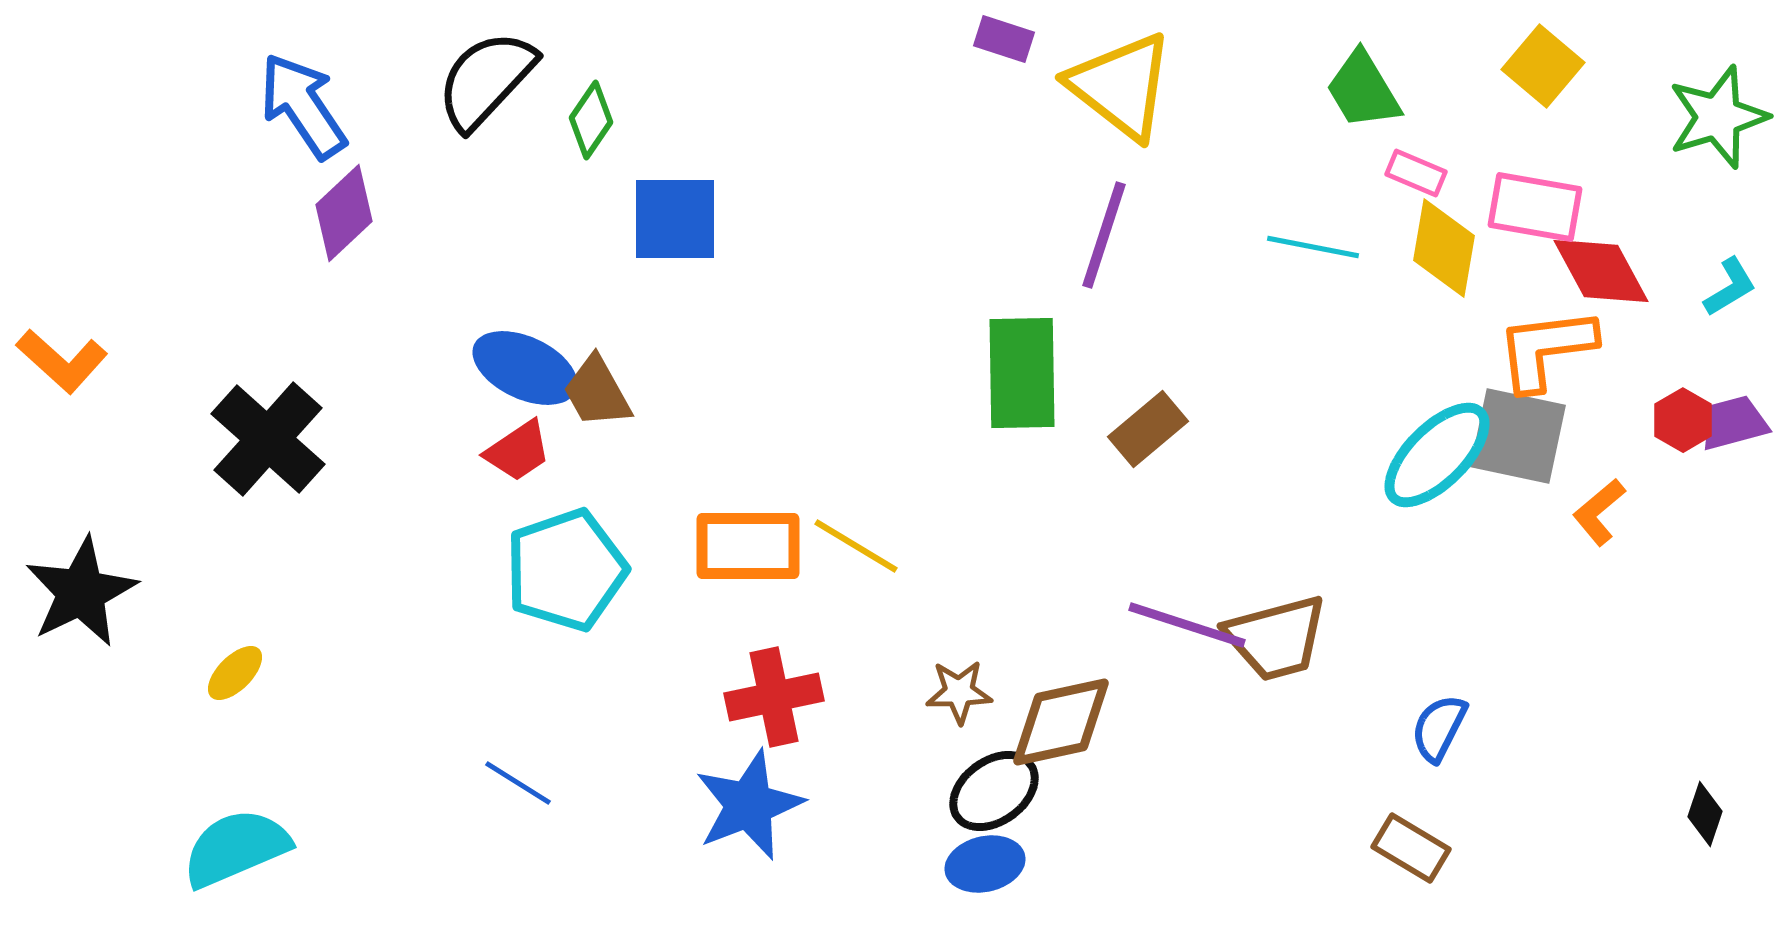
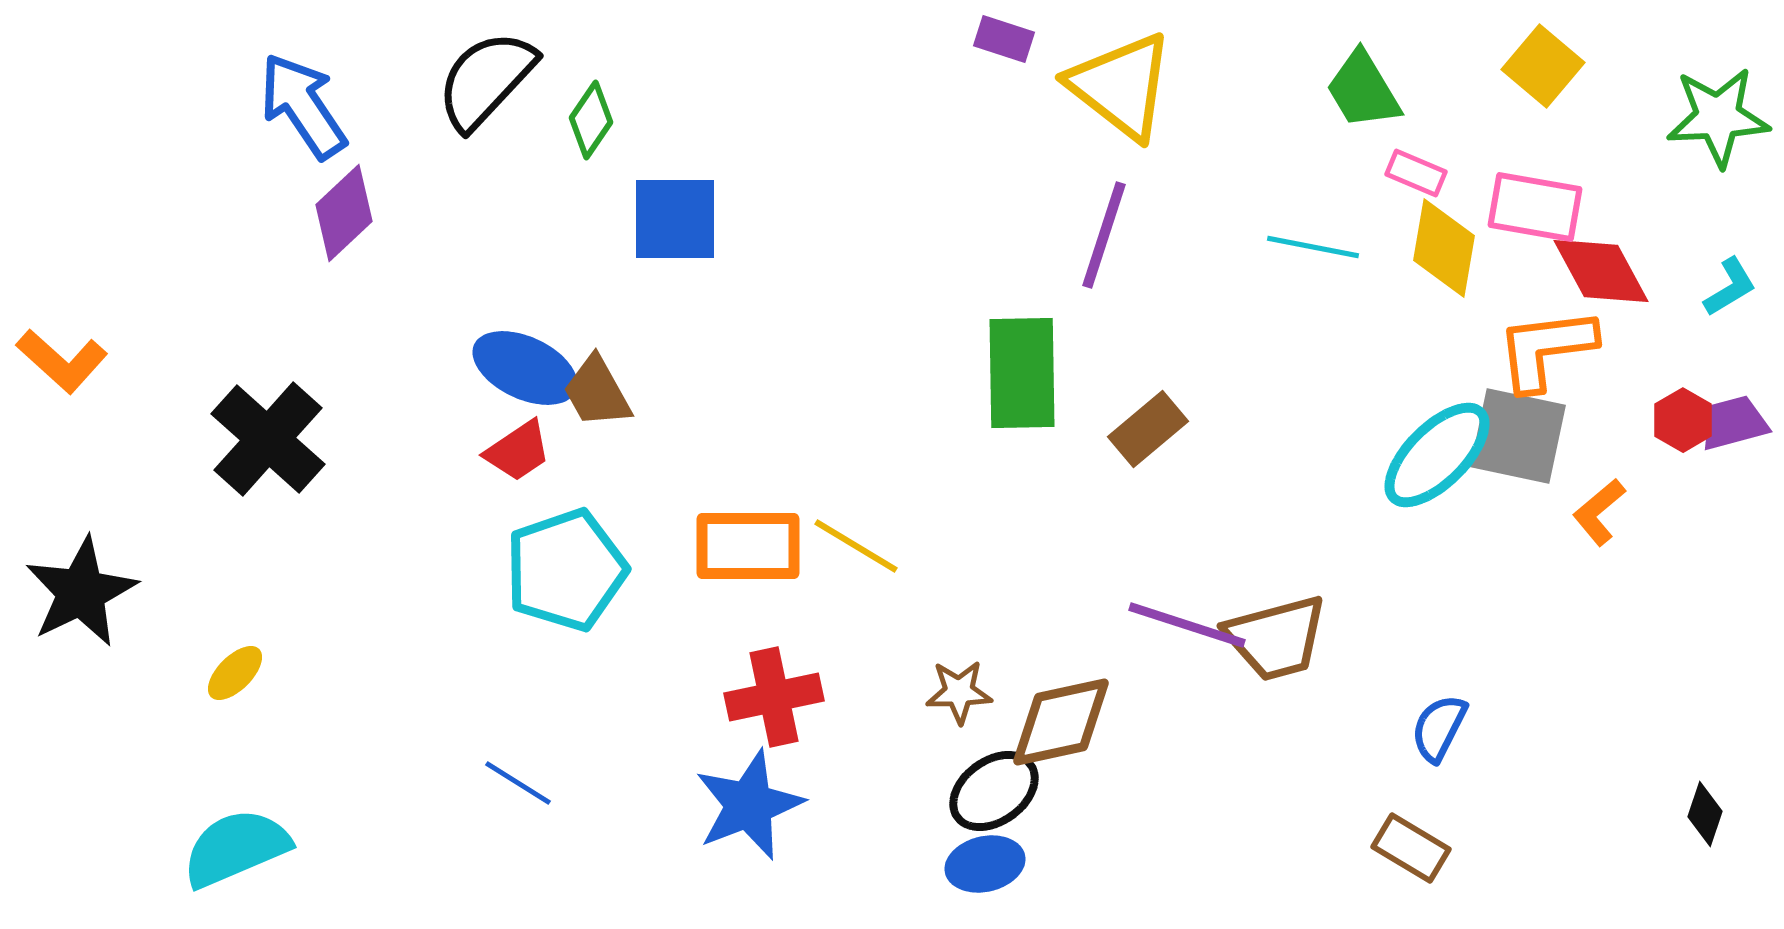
green star at (1718, 117): rotated 14 degrees clockwise
